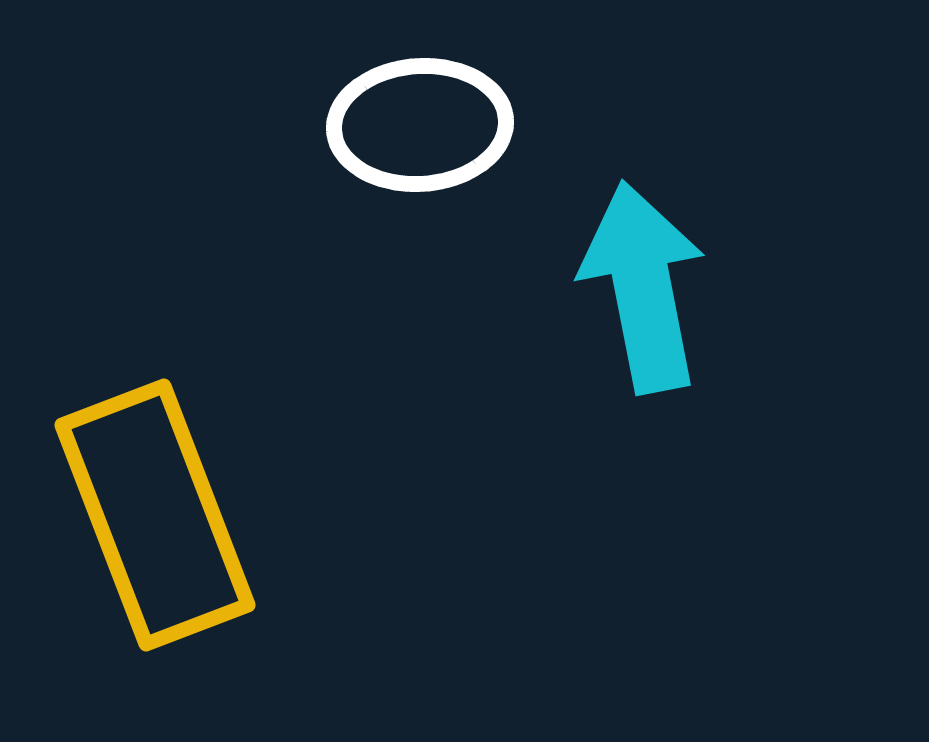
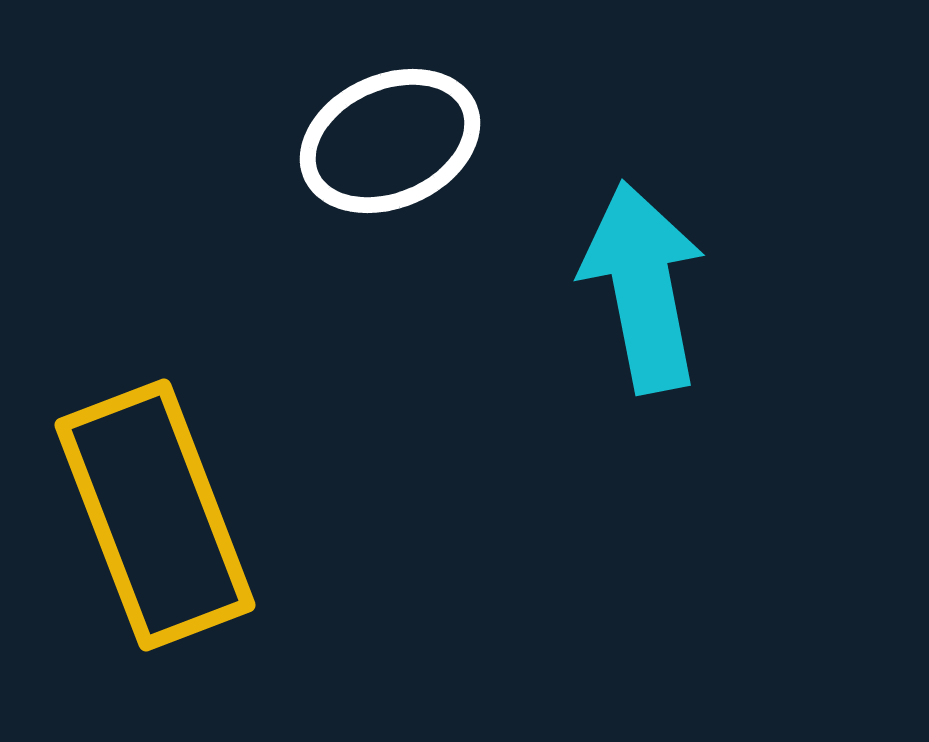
white ellipse: moved 30 px left, 16 px down; rotated 20 degrees counterclockwise
